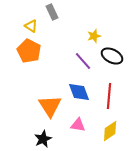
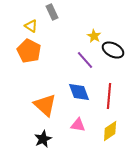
yellow star: rotated 24 degrees counterclockwise
black ellipse: moved 1 px right, 6 px up
purple line: moved 2 px right, 1 px up
orange triangle: moved 5 px left, 1 px up; rotated 15 degrees counterclockwise
